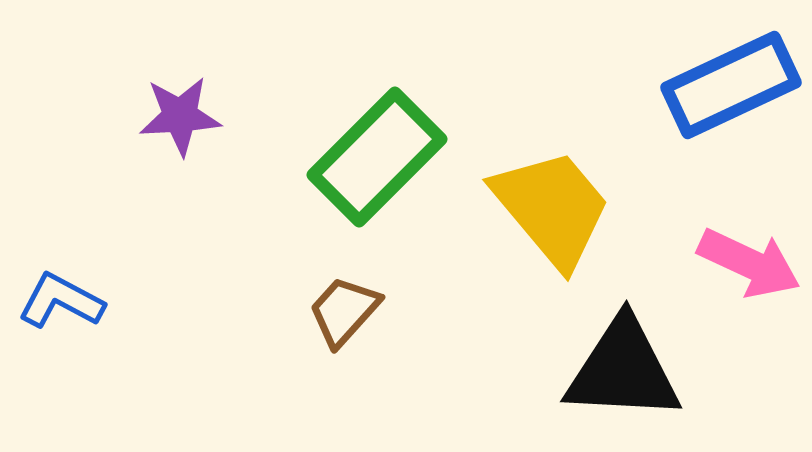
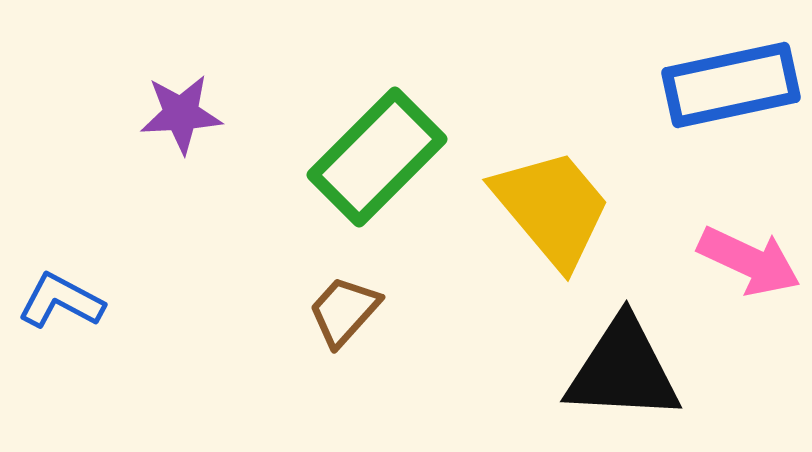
blue rectangle: rotated 13 degrees clockwise
purple star: moved 1 px right, 2 px up
pink arrow: moved 2 px up
